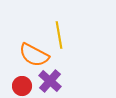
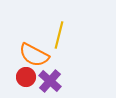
yellow line: rotated 24 degrees clockwise
red circle: moved 4 px right, 9 px up
